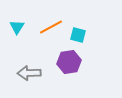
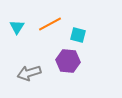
orange line: moved 1 px left, 3 px up
purple hexagon: moved 1 px left, 1 px up; rotated 15 degrees clockwise
gray arrow: rotated 15 degrees counterclockwise
